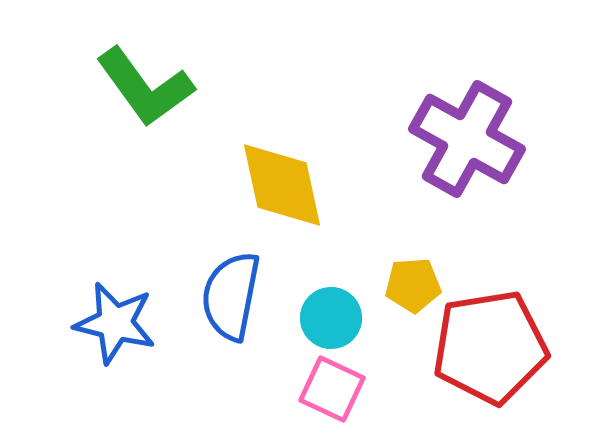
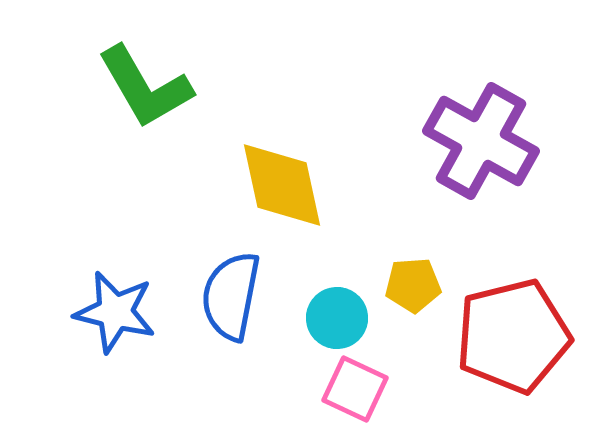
green L-shape: rotated 6 degrees clockwise
purple cross: moved 14 px right, 2 px down
cyan circle: moved 6 px right
blue star: moved 11 px up
red pentagon: moved 23 px right, 11 px up; rotated 5 degrees counterclockwise
pink square: moved 23 px right
